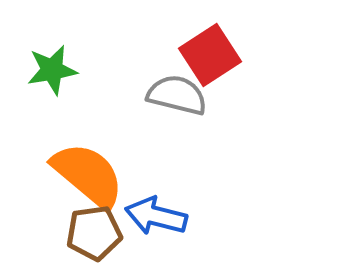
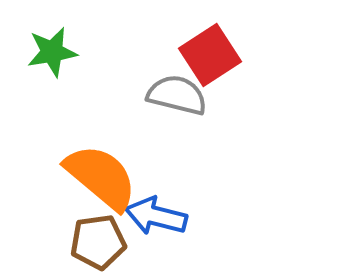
green star: moved 18 px up
orange semicircle: moved 13 px right, 2 px down
brown pentagon: moved 4 px right, 9 px down
